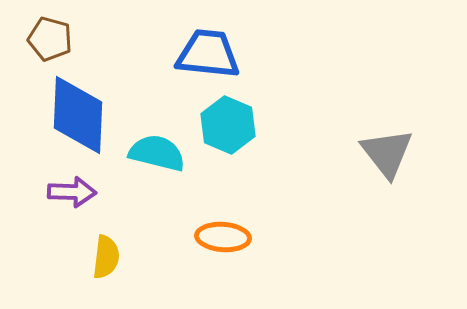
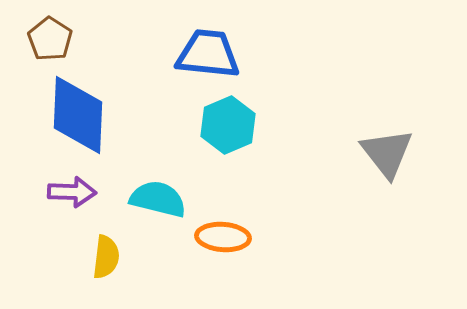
brown pentagon: rotated 18 degrees clockwise
cyan hexagon: rotated 14 degrees clockwise
cyan semicircle: moved 1 px right, 46 px down
